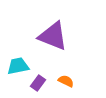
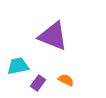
orange semicircle: moved 1 px up
